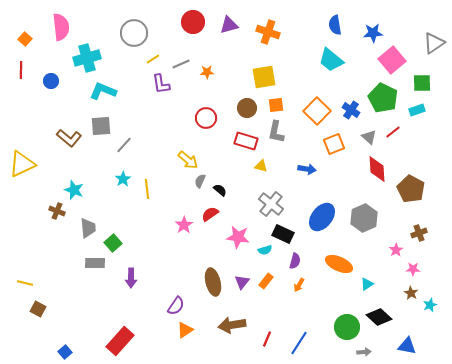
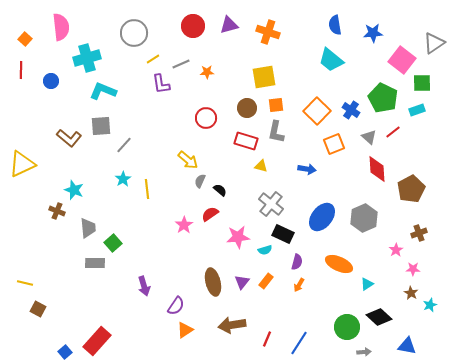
red circle at (193, 22): moved 4 px down
pink square at (392, 60): moved 10 px right; rotated 12 degrees counterclockwise
brown pentagon at (411, 189): rotated 16 degrees clockwise
pink star at (238, 237): rotated 15 degrees counterclockwise
purple semicircle at (295, 261): moved 2 px right, 1 px down
purple arrow at (131, 278): moved 13 px right, 8 px down; rotated 18 degrees counterclockwise
red rectangle at (120, 341): moved 23 px left
